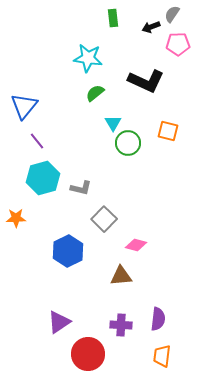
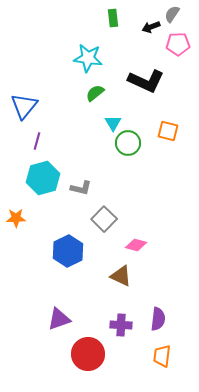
purple line: rotated 54 degrees clockwise
brown triangle: rotated 30 degrees clockwise
purple triangle: moved 3 px up; rotated 15 degrees clockwise
